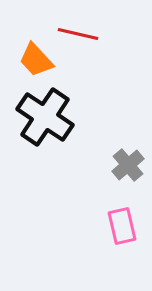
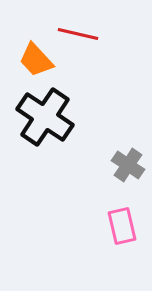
gray cross: rotated 16 degrees counterclockwise
